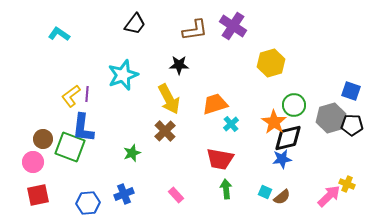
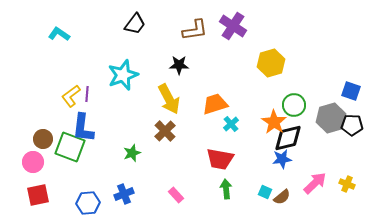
pink arrow: moved 14 px left, 13 px up
